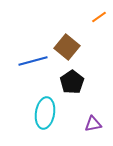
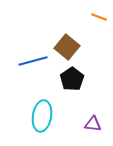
orange line: rotated 56 degrees clockwise
black pentagon: moved 3 px up
cyan ellipse: moved 3 px left, 3 px down
purple triangle: rotated 18 degrees clockwise
